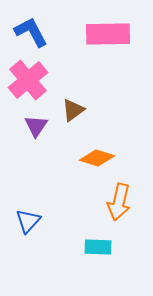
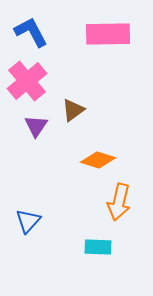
pink cross: moved 1 px left, 1 px down
orange diamond: moved 1 px right, 2 px down
